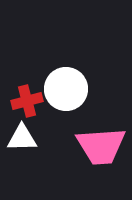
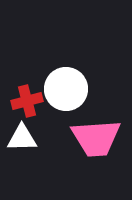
pink trapezoid: moved 5 px left, 8 px up
